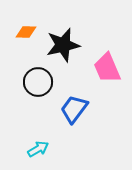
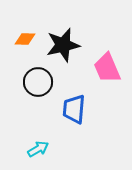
orange diamond: moved 1 px left, 7 px down
blue trapezoid: rotated 32 degrees counterclockwise
